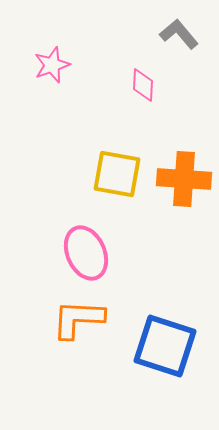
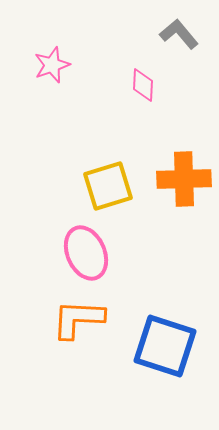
yellow square: moved 9 px left, 12 px down; rotated 27 degrees counterclockwise
orange cross: rotated 6 degrees counterclockwise
